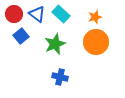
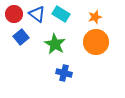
cyan rectangle: rotated 12 degrees counterclockwise
blue square: moved 1 px down
green star: rotated 20 degrees counterclockwise
blue cross: moved 4 px right, 4 px up
